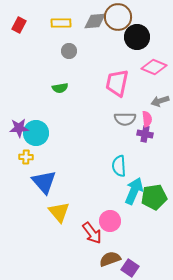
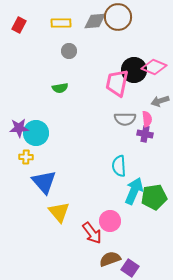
black circle: moved 3 px left, 33 px down
